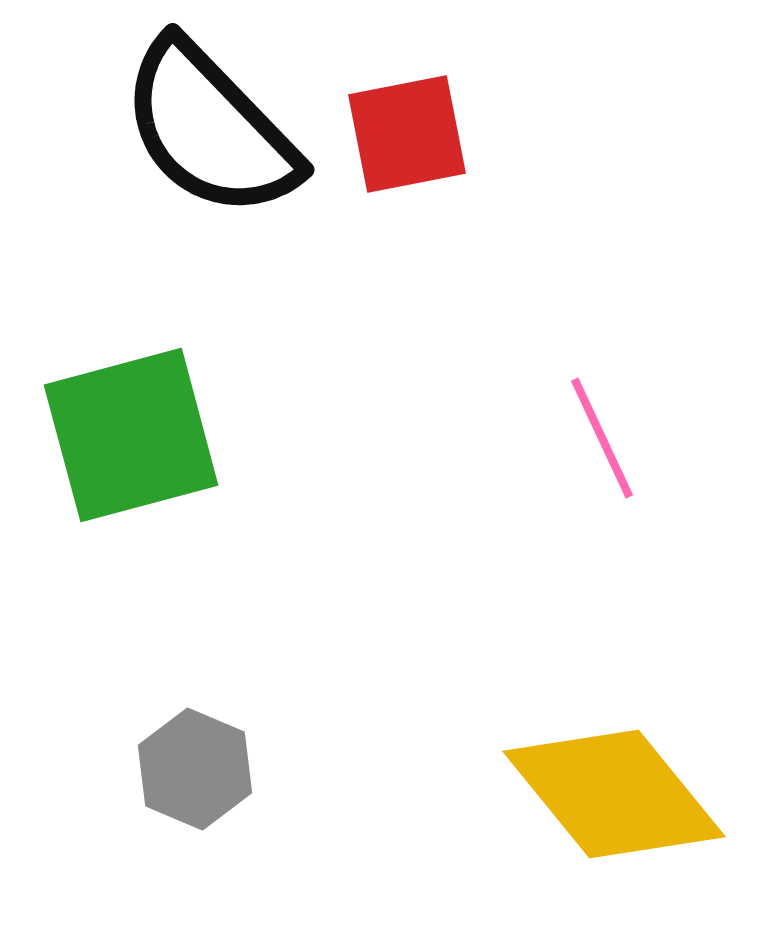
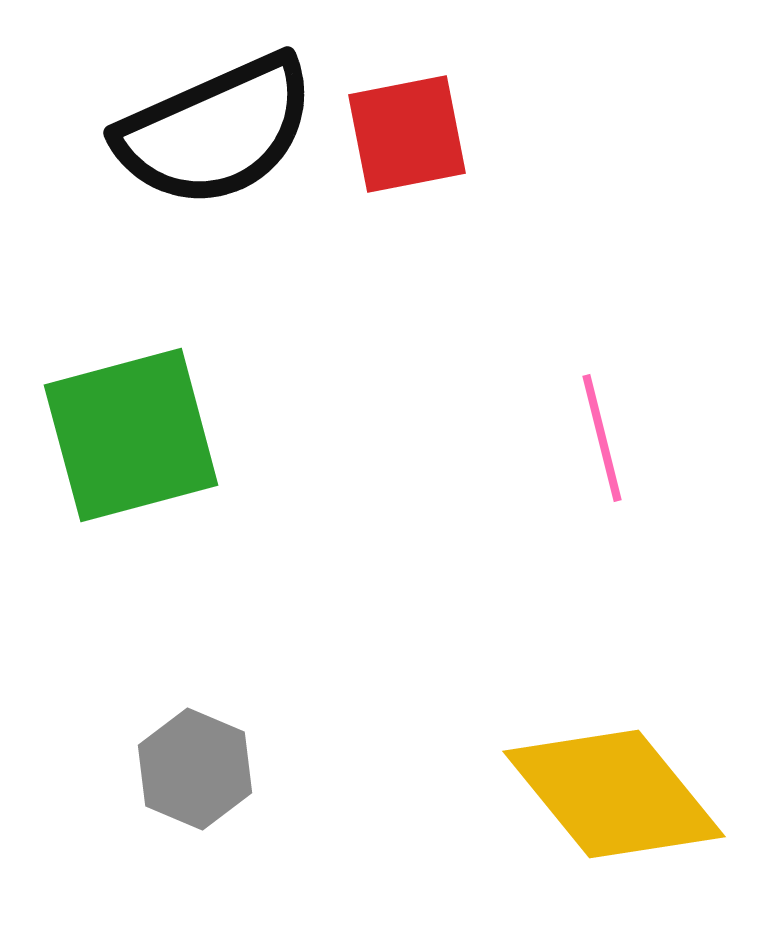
black semicircle: moved 6 px right, 2 px down; rotated 70 degrees counterclockwise
pink line: rotated 11 degrees clockwise
